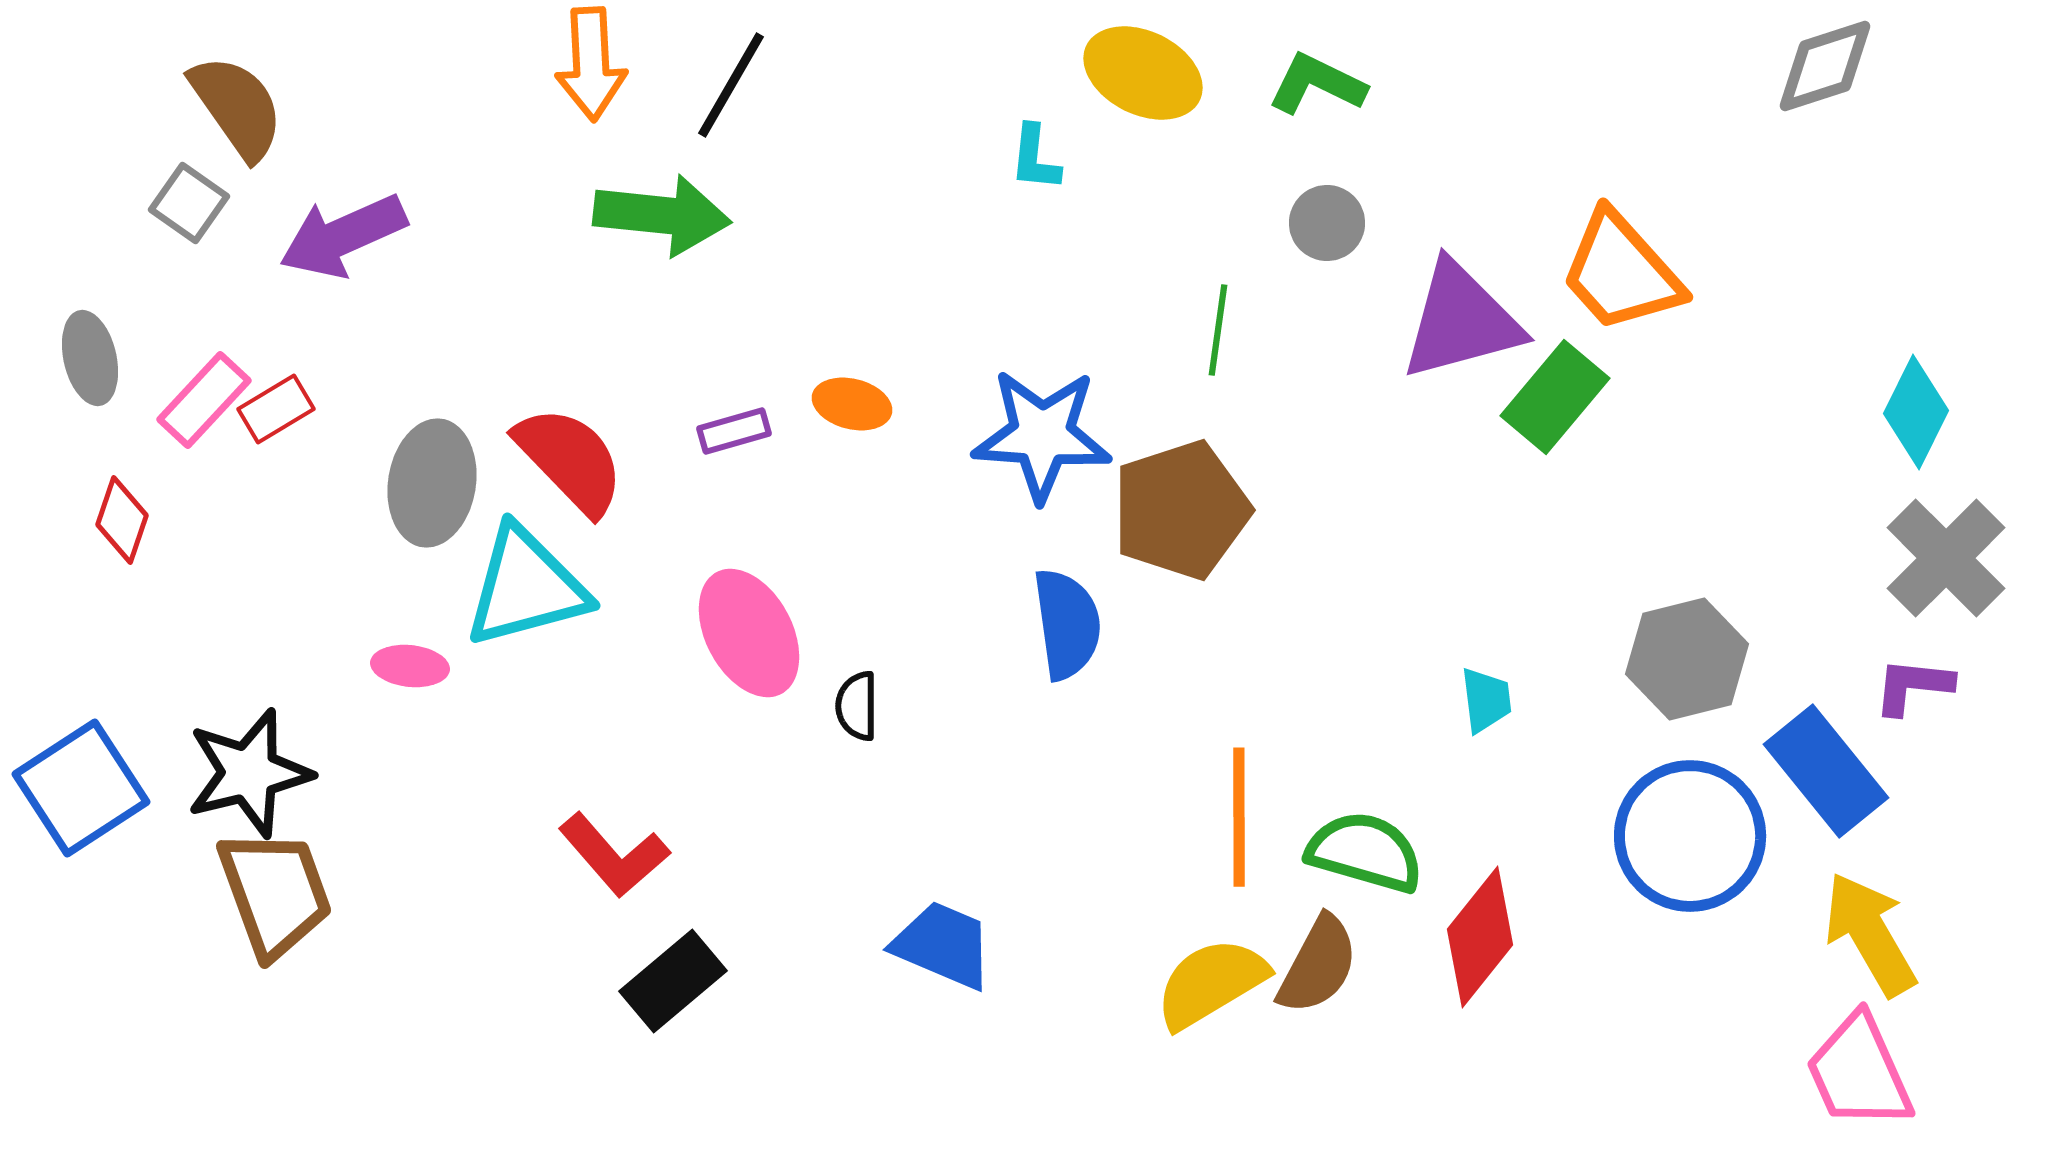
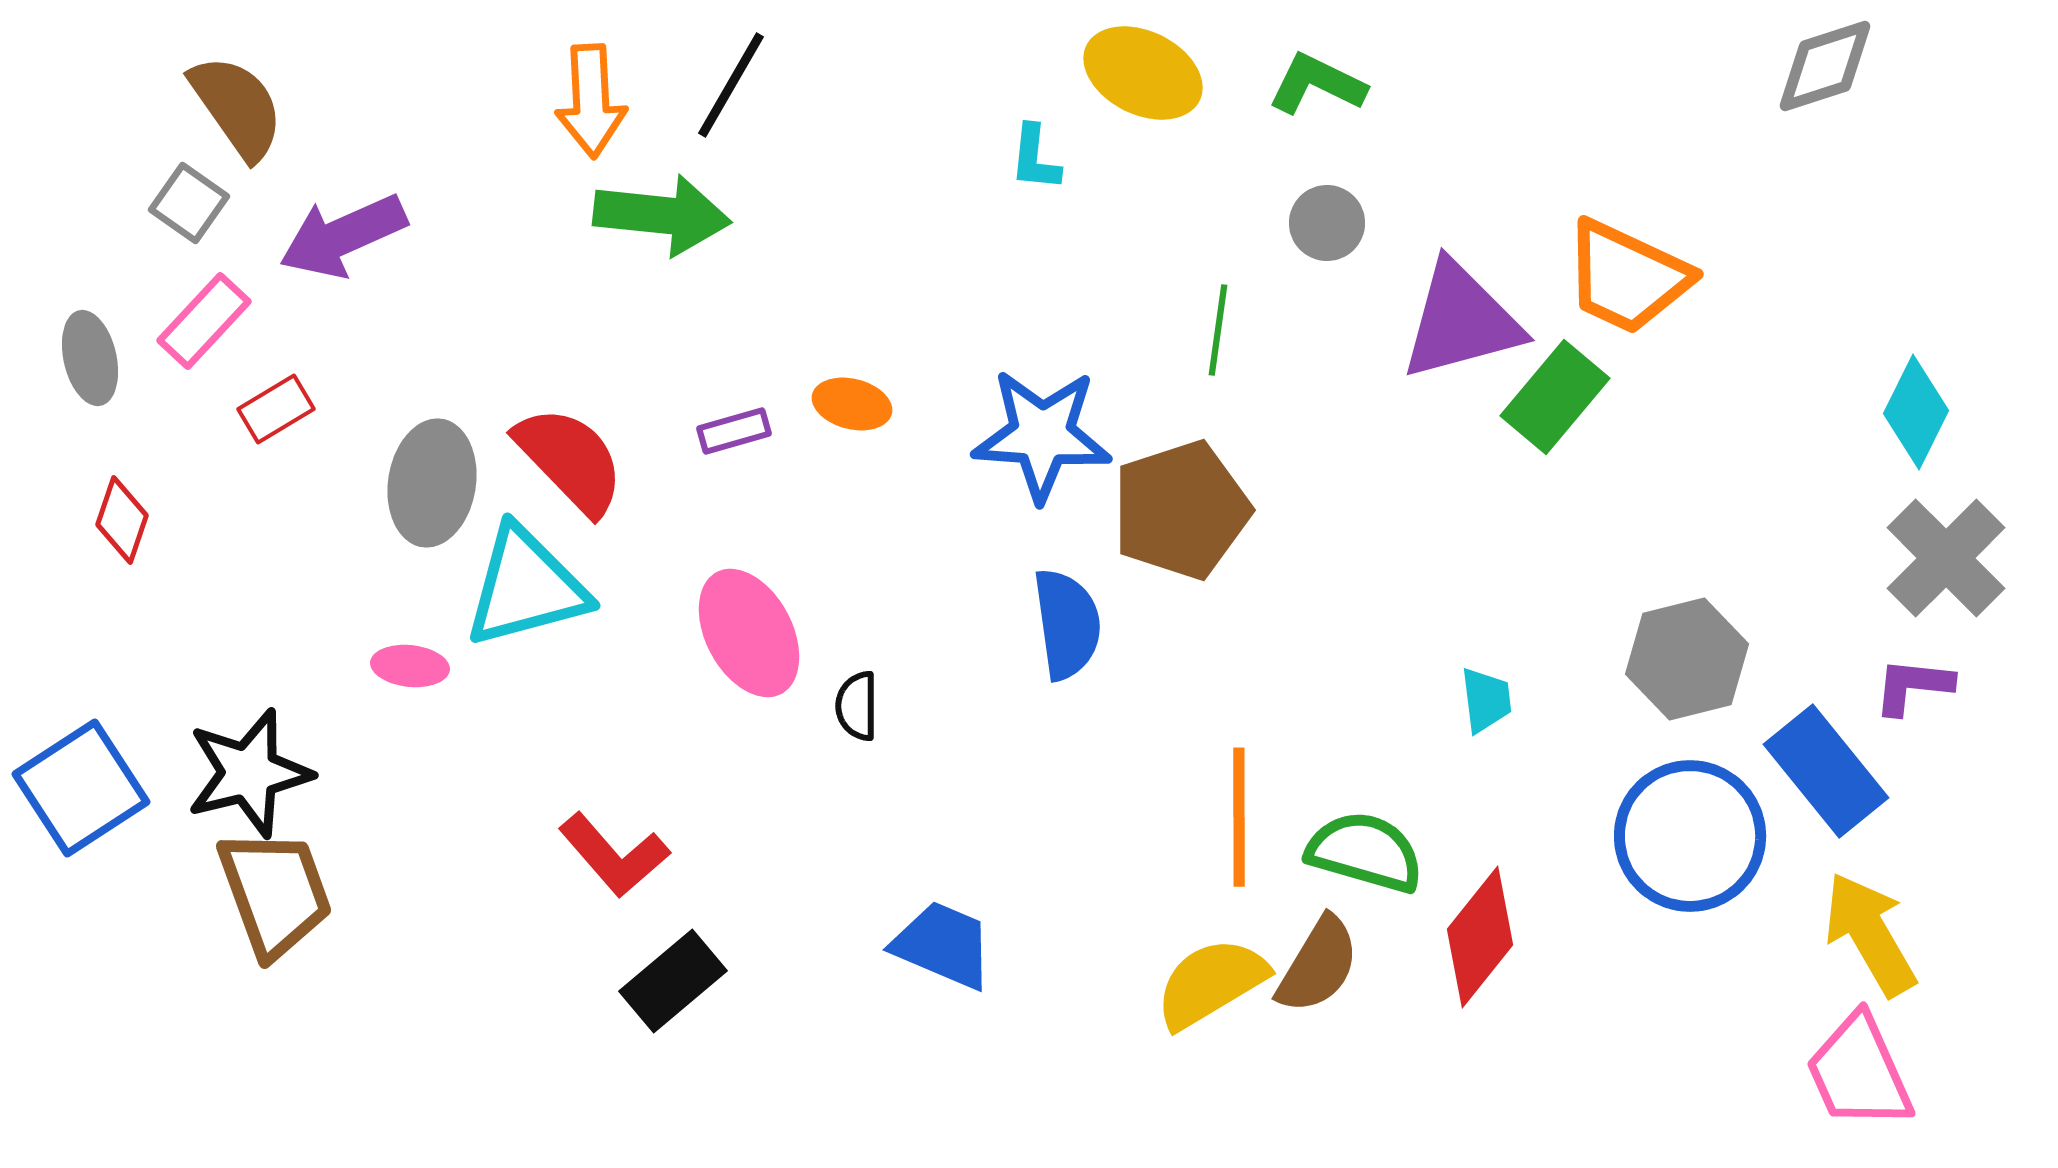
orange arrow at (591, 64): moved 37 px down
orange trapezoid at (1621, 272): moved 6 px right, 5 px down; rotated 23 degrees counterclockwise
pink rectangle at (204, 400): moved 79 px up
brown semicircle at (1318, 965): rotated 3 degrees clockwise
